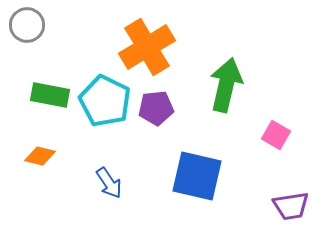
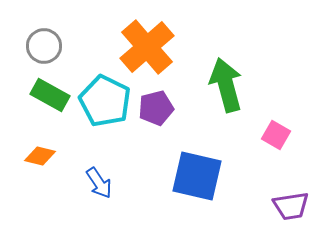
gray circle: moved 17 px right, 21 px down
orange cross: rotated 10 degrees counterclockwise
green arrow: rotated 28 degrees counterclockwise
green rectangle: rotated 18 degrees clockwise
purple pentagon: rotated 8 degrees counterclockwise
blue arrow: moved 10 px left
